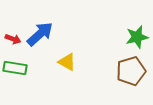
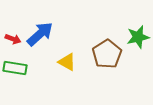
green star: moved 1 px right
brown pentagon: moved 24 px left, 17 px up; rotated 16 degrees counterclockwise
